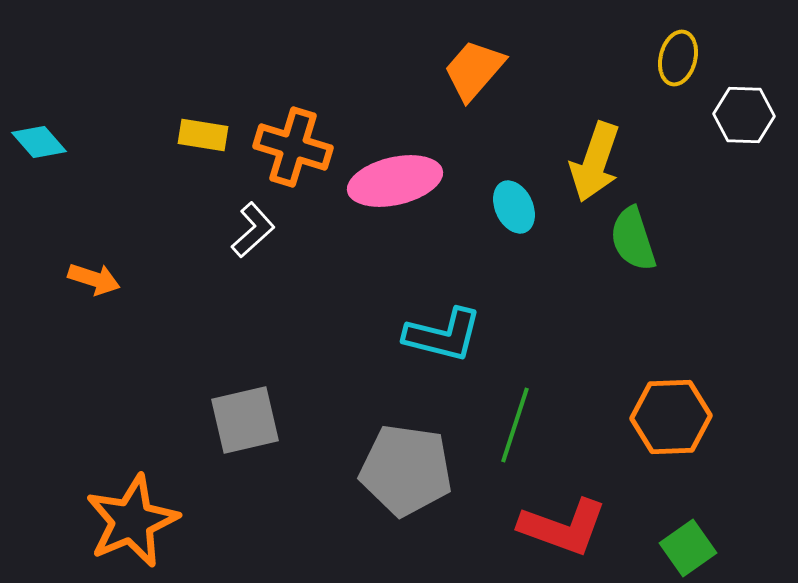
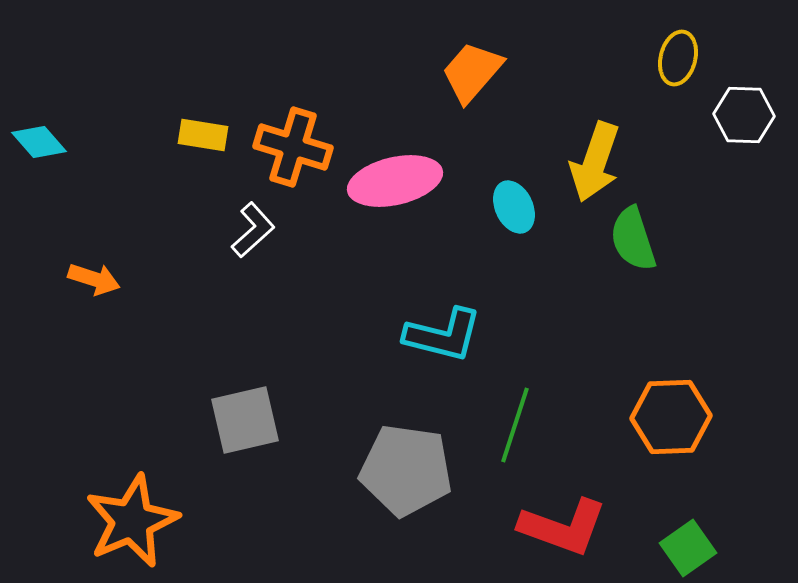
orange trapezoid: moved 2 px left, 2 px down
